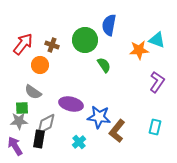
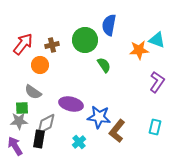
brown cross: rotated 32 degrees counterclockwise
